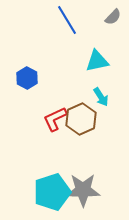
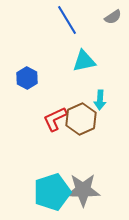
gray semicircle: rotated 12 degrees clockwise
cyan triangle: moved 13 px left
cyan arrow: moved 1 px left, 3 px down; rotated 36 degrees clockwise
